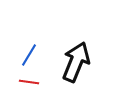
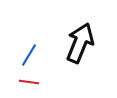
black arrow: moved 4 px right, 19 px up
